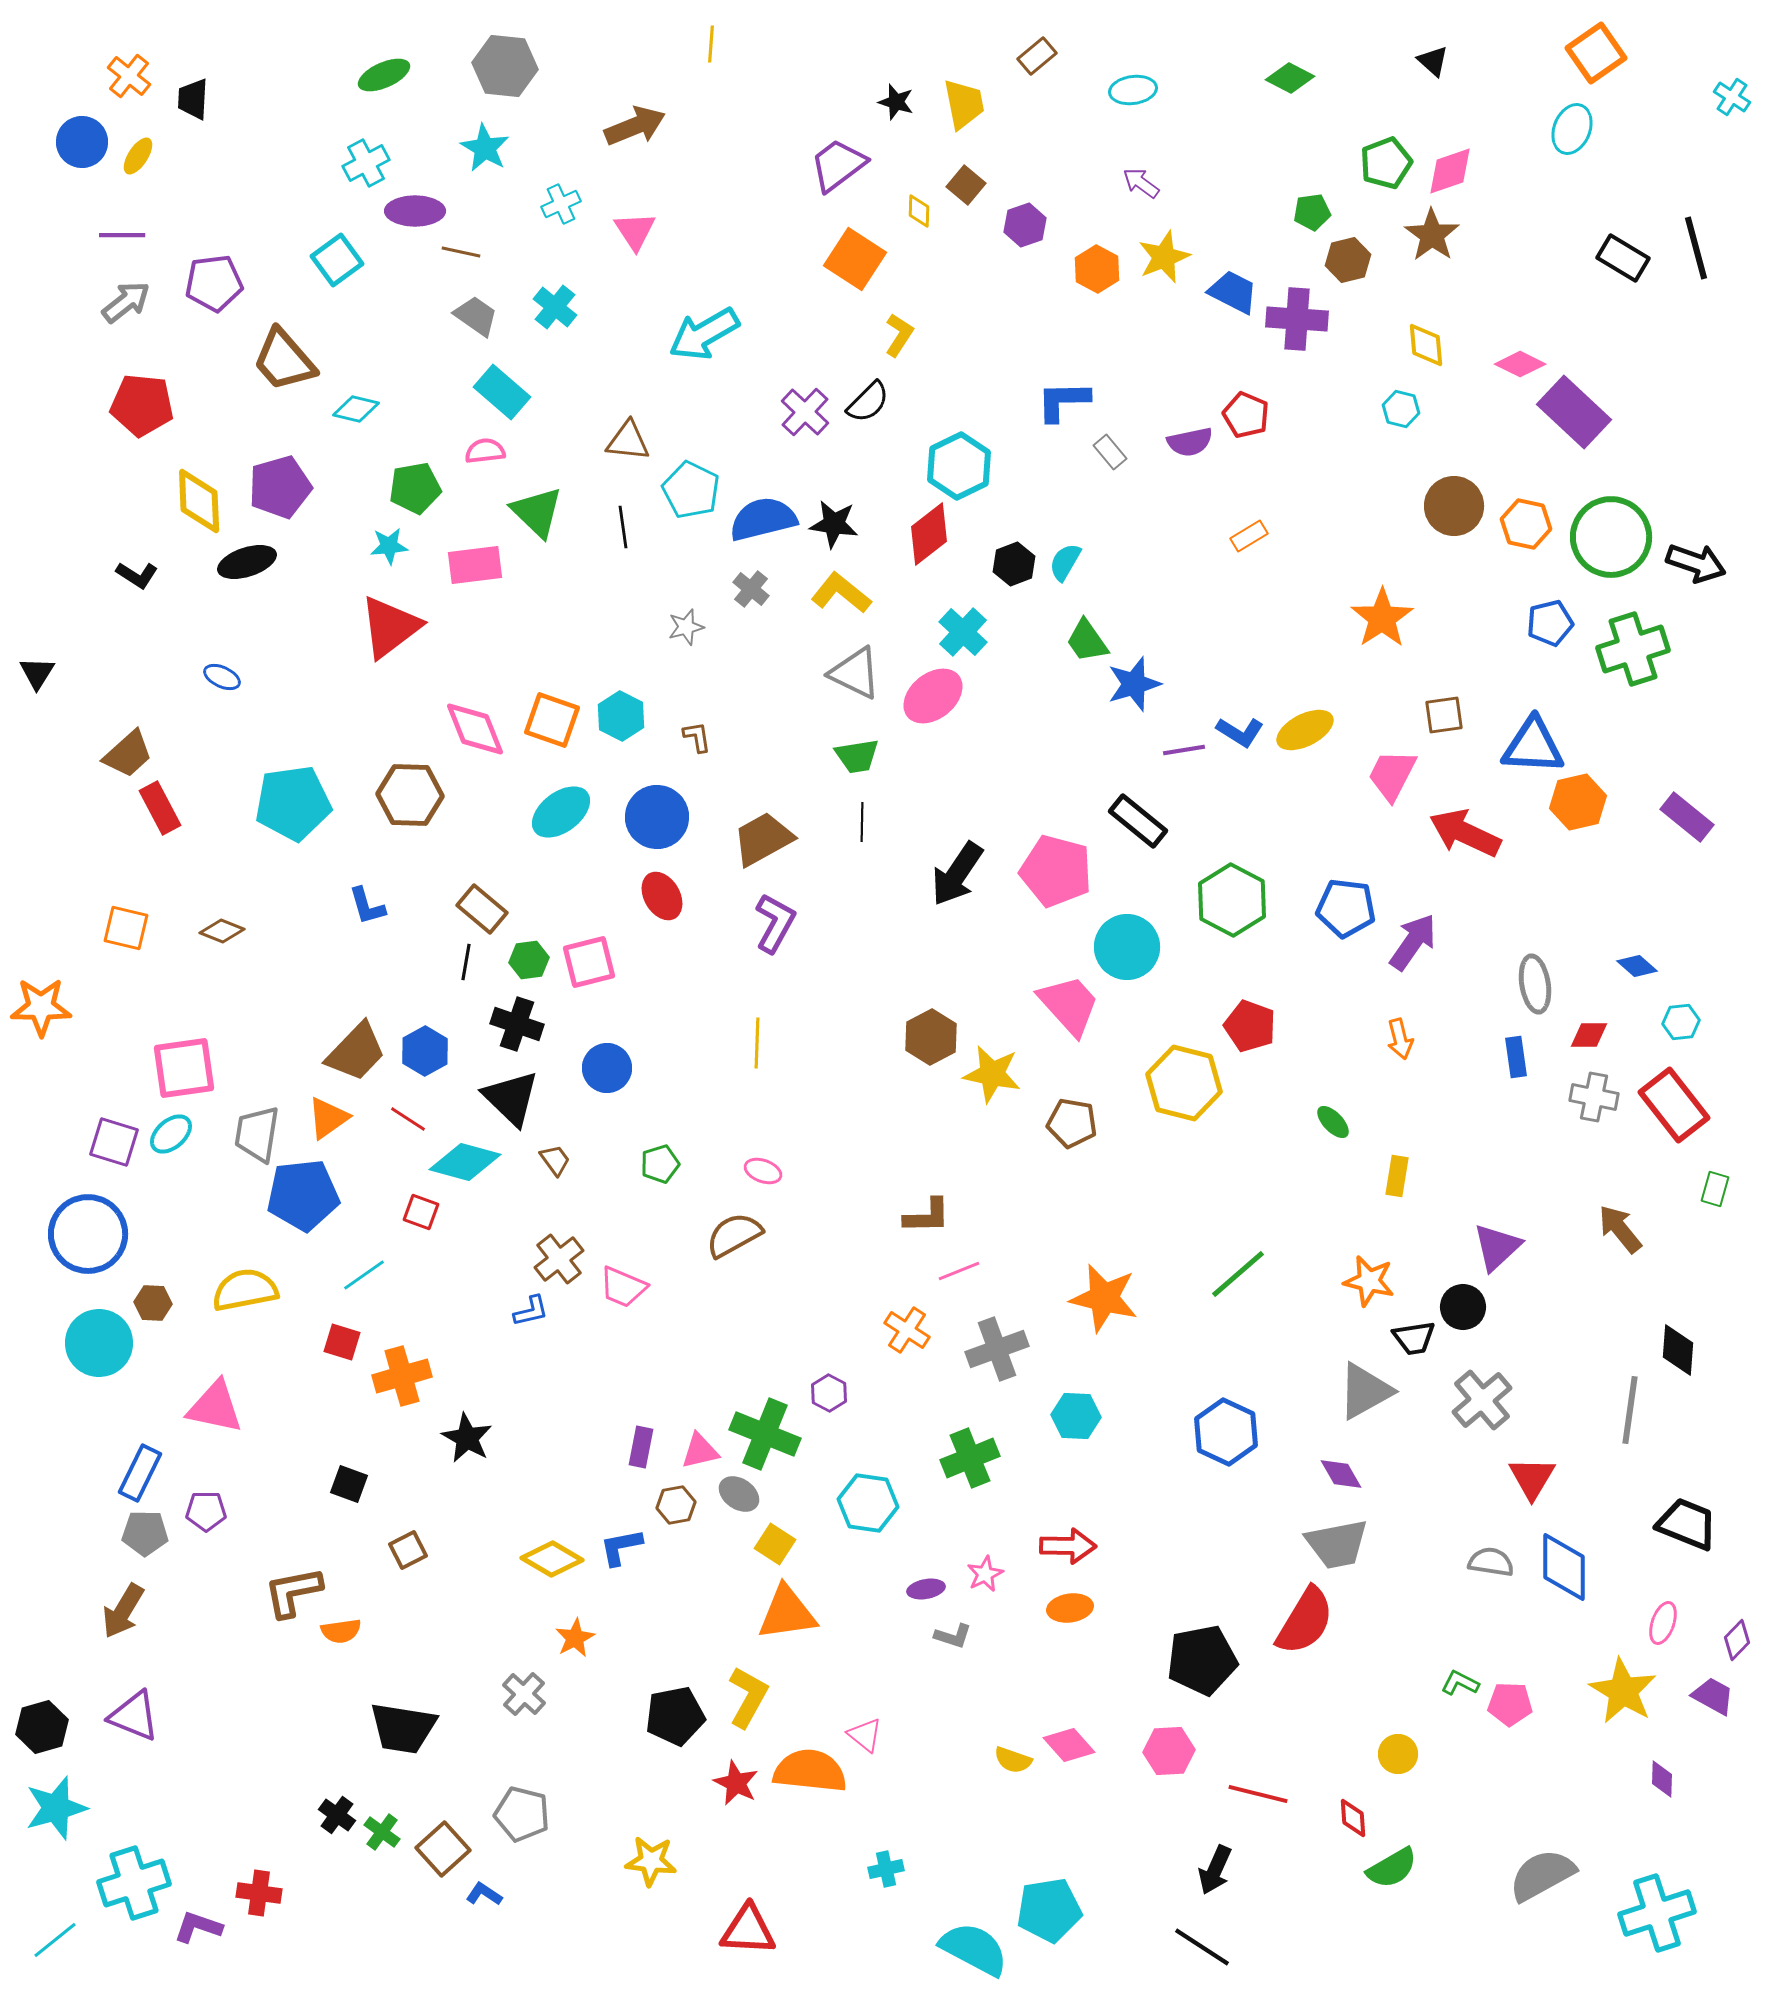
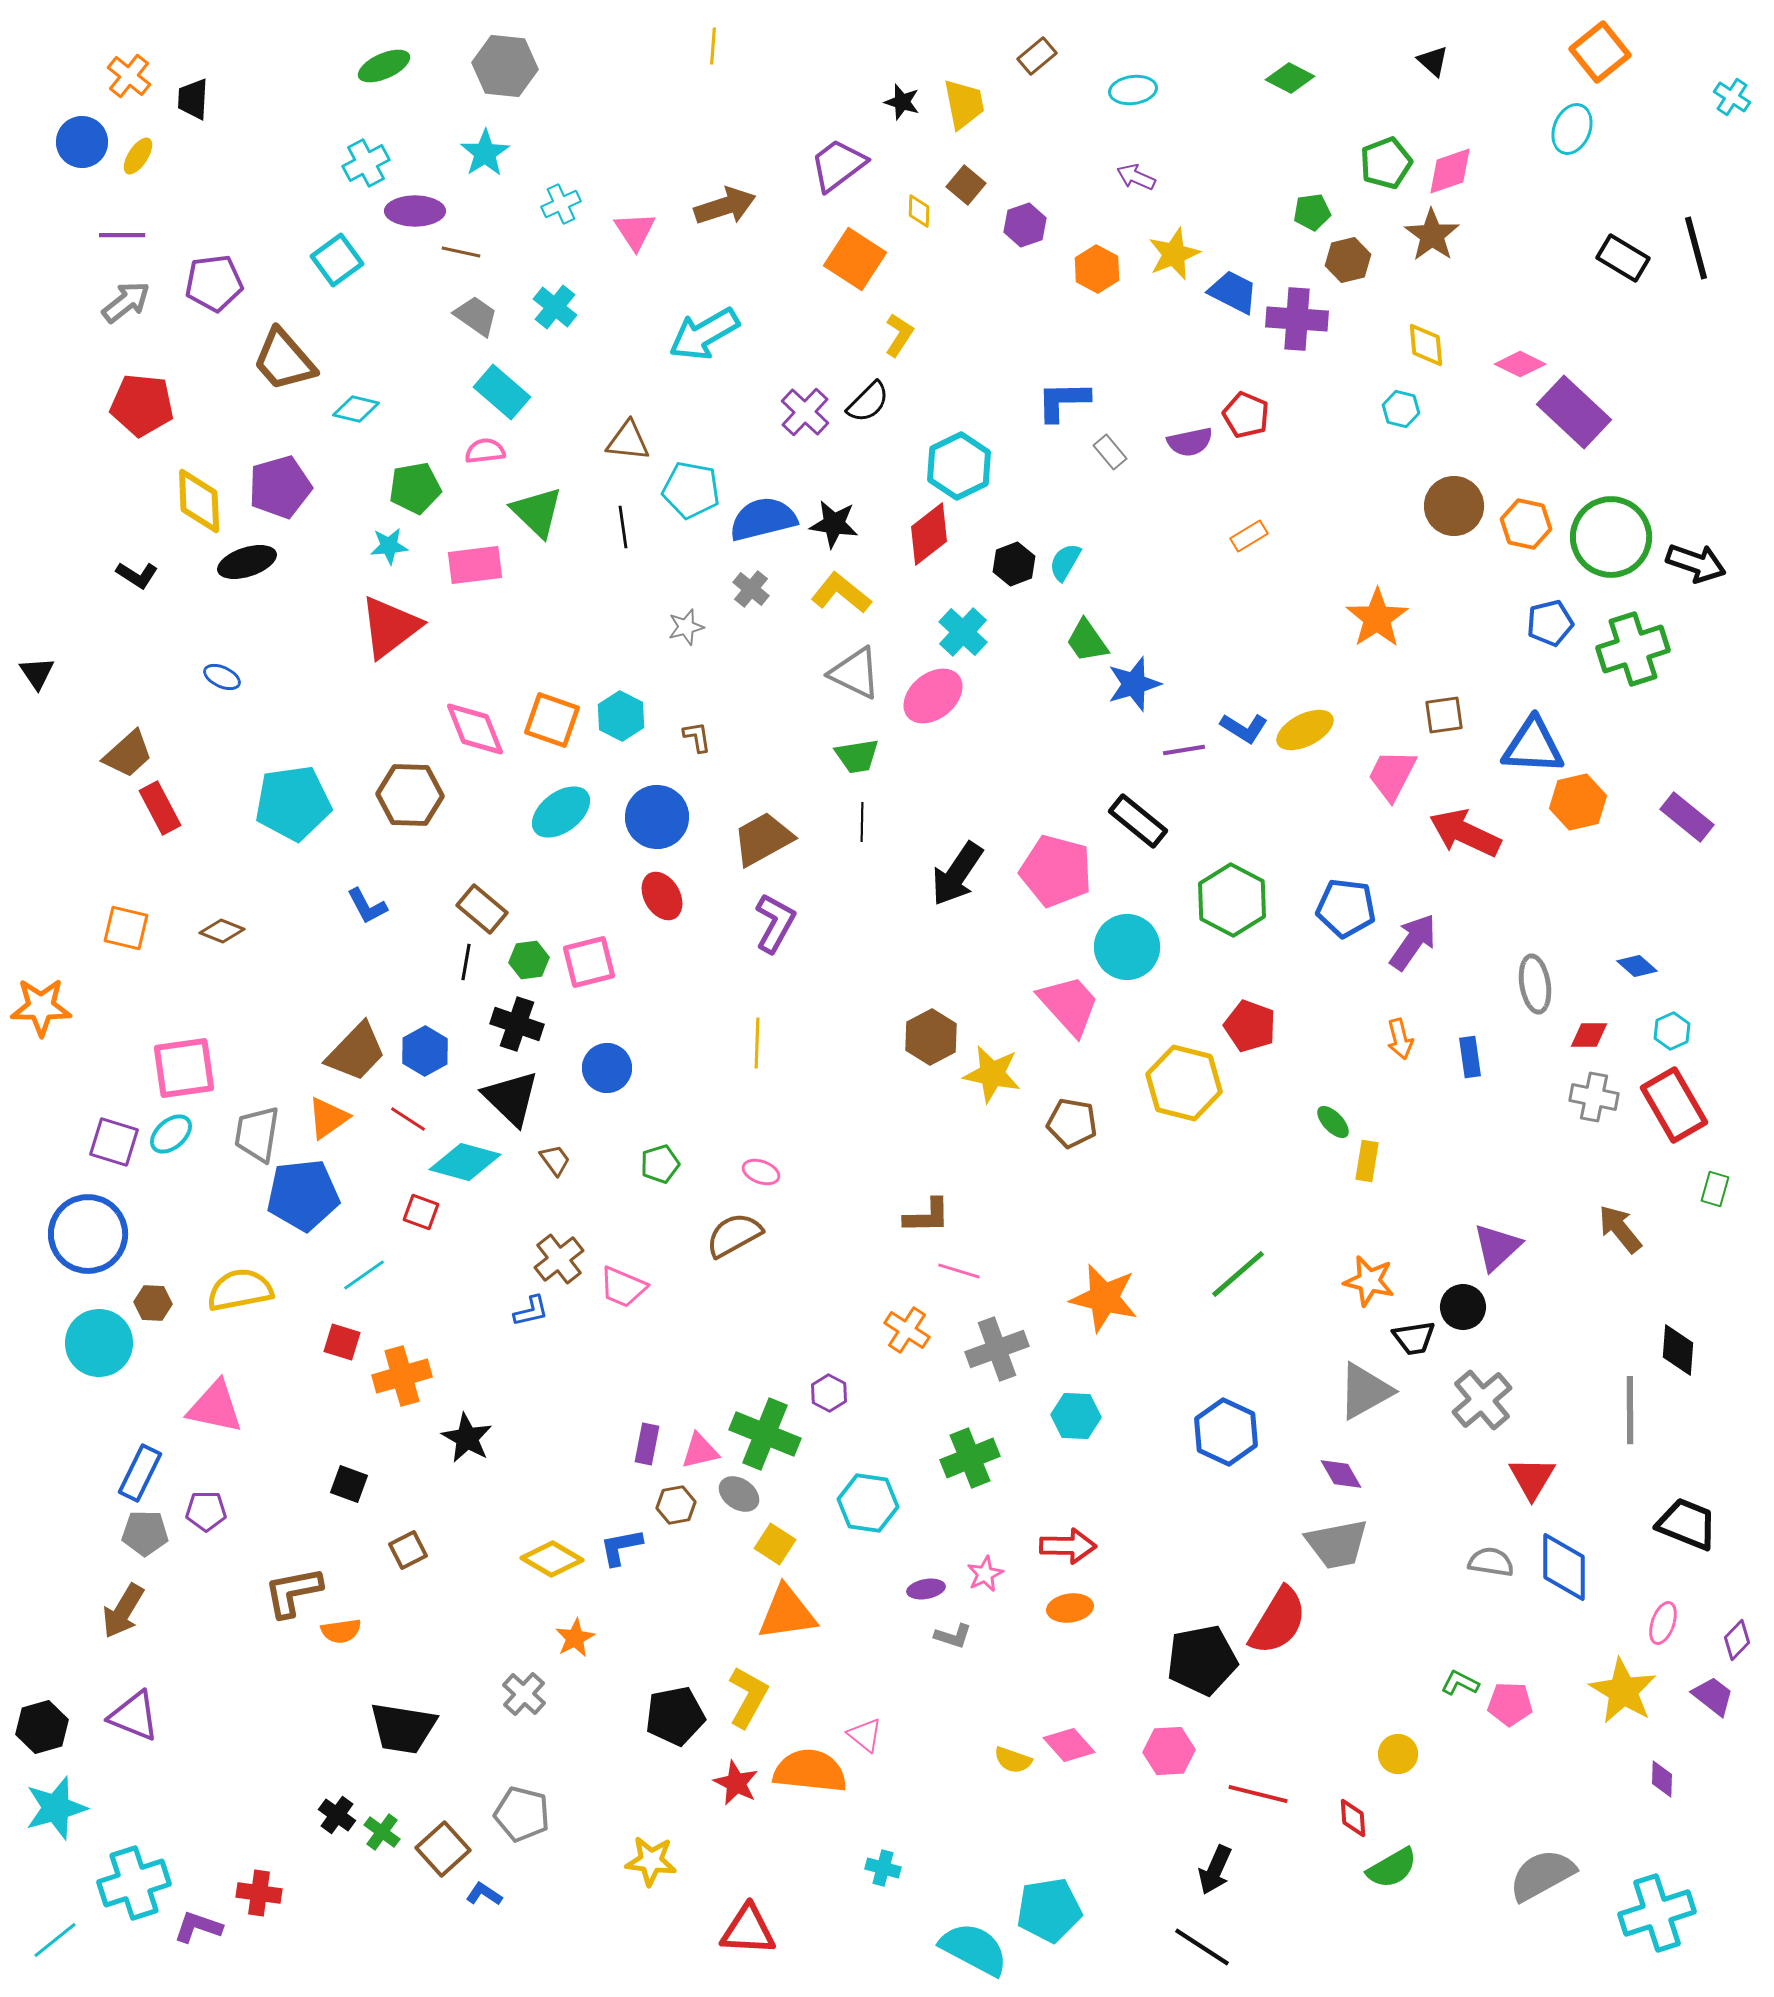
yellow line at (711, 44): moved 2 px right, 2 px down
orange square at (1596, 53): moved 4 px right, 1 px up; rotated 4 degrees counterclockwise
green ellipse at (384, 75): moved 9 px up
black star at (896, 102): moved 6 px right
brown arrow at (635, 126): moved 90 px right, 80 px down; rotated 4 degrees clockwise
cyan star at (485, 148): moved 5 px down; rotated 9 degrees clockwise
purple arrow at (1141, 183): moved 5 px left, 6 px up; rotated 12 degrees counterclockwise
yellow star at (1164, 257): moved 10 px right, 3 px up
cyan pentagon at (691, 490): rotated 16 degrees counterclockwise
orange star at (1382, 618): moved 5 px left
black triangle at (37, 673): rotated 6 degrees counterclockwise
blue L-shape at (1240, 732): moved 4 px right, 4 px up
blue L-shape at (367, 906): rotated 12 degrees counterclockwise
cyan hexagon at (1681, 1022): moved 9 px left, 9 px down; rotated 18 degrees counterclockwise
blue rectangle at (1516, 1057): moved 46 px left
red rectangle at (1674, 1105): rotated 8 degrees clockwise
pink ellipse at (763, 1171): moved 2 px left, 1 px down
yellow rectangle at (1397, 1176): moved 30 px left, 15 px up
pink line at (959, 1271): rotated 39 degrees clockwise
yellow semicircle at (245, 1290): moved 5 px left
gray line at (1630, 1410): rotated 8 degrees counterclockwise
purple rectangle at (641, 1447): moved 6 px right, 3 px up
red semicircle at (1305, 1621): moved 27 px left
purple trapezoid at (1713, 1696): rotated 9 degrees clockwise
cyan cross at (886, 1869): moved 3 px left, 1 px up; rotated 28 degrees clockwise
